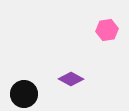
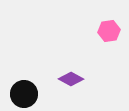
pink hexagon: moved 2 px right, 1 px down
